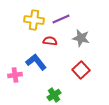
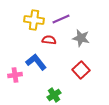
red semicircle: moved 1 px left, 1 px up
